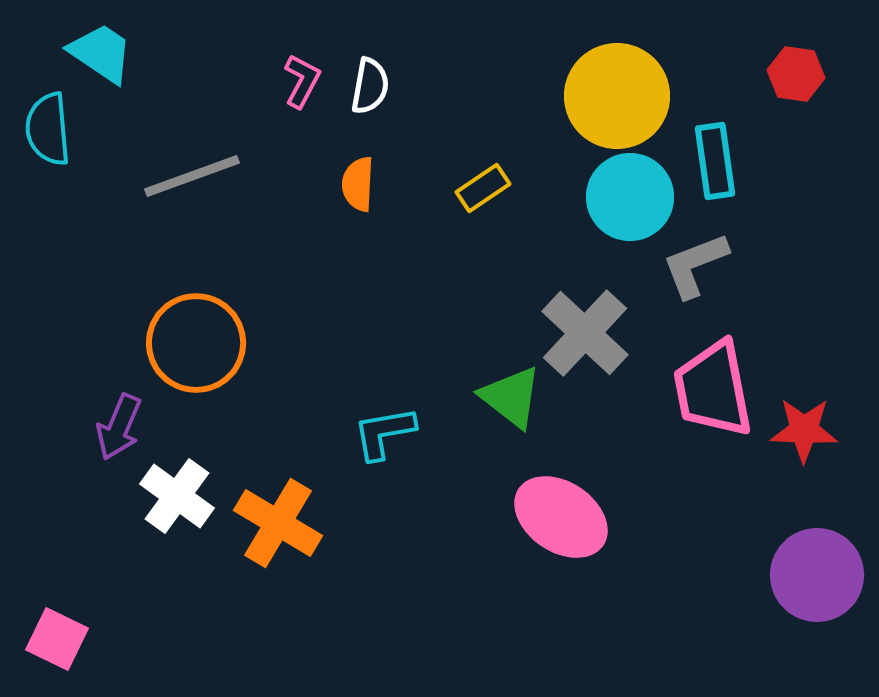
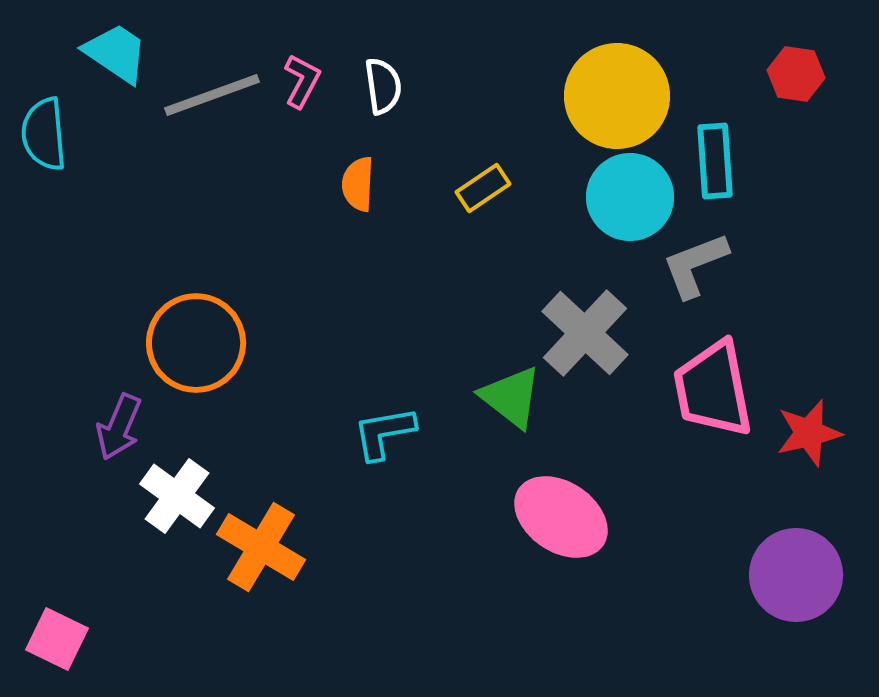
cyan trapezoid: moved 15 px right
white semicircle: moved 13 px right; rotated 18 degrees counterclockwise
cyan semicircle: moved 4 px left, 5 px down
cyan rectangle: rotated 4 degrees clockwise
gray line: moved 20 px right, 81 px up
red star: moved 5 px right, 3 px down; rotated 16 degrees counterclockwise
orange cross: moved 17 px left, 24 px down
purple circle: moved 21 px left
